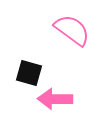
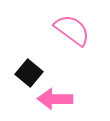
black square: rotated 24 degrees clockwise
